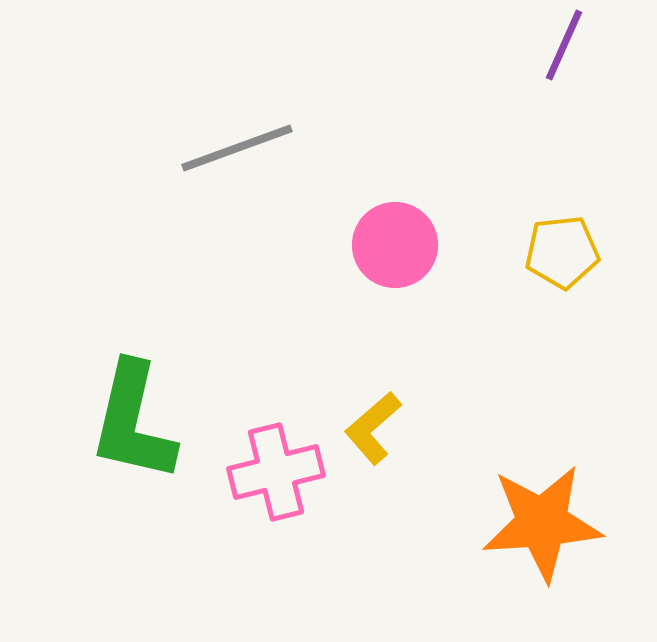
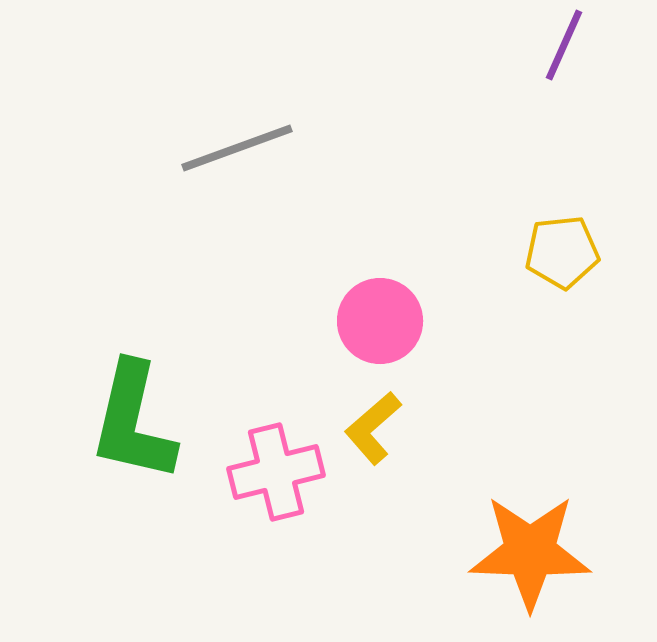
pink circle: moved 15 px left, 76 px down
orange star: moved 12 px left, 29 px down; rotated 6 degrees clockwise
